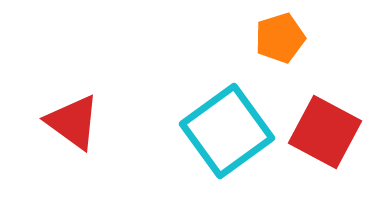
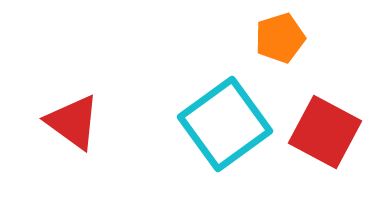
cyan square: moved 2 px left, 7 px up
